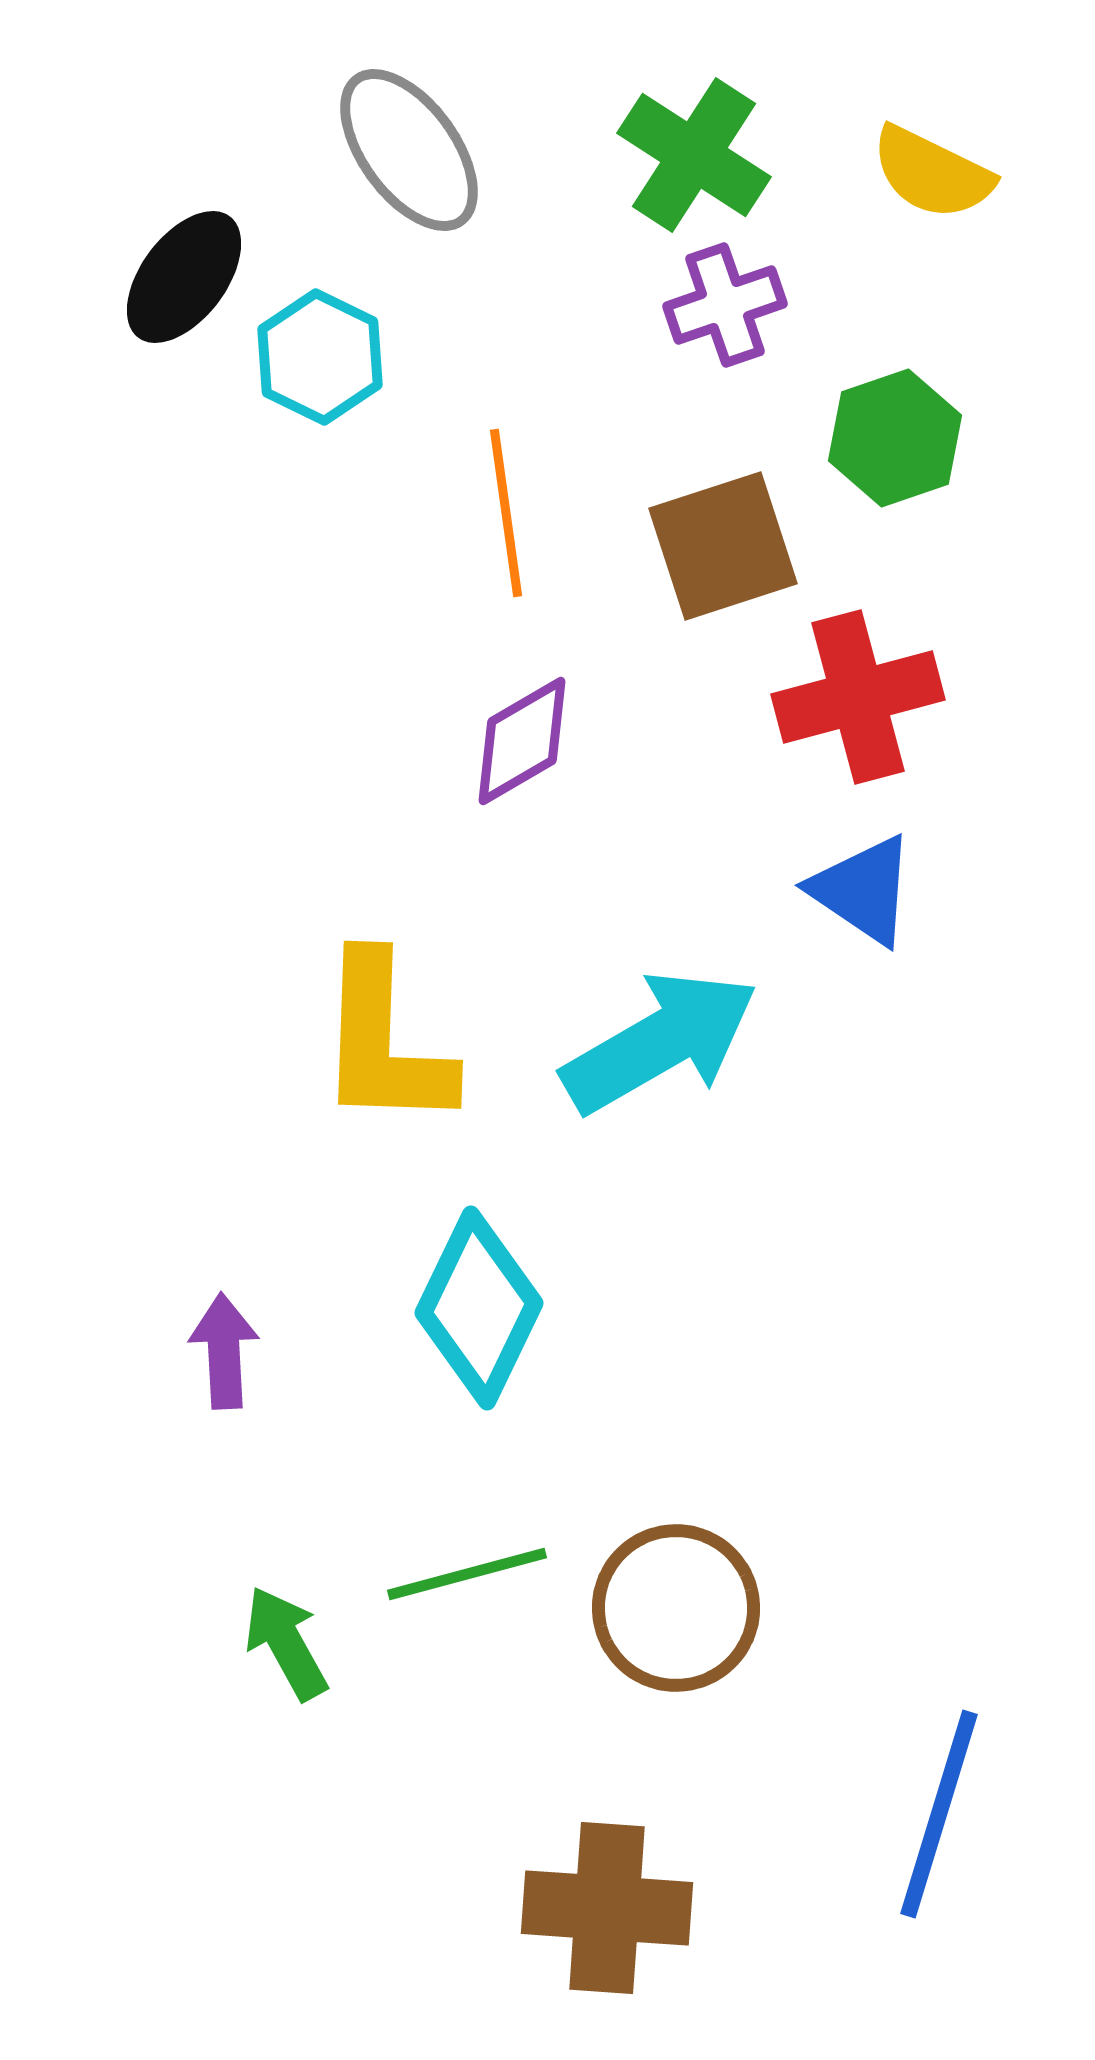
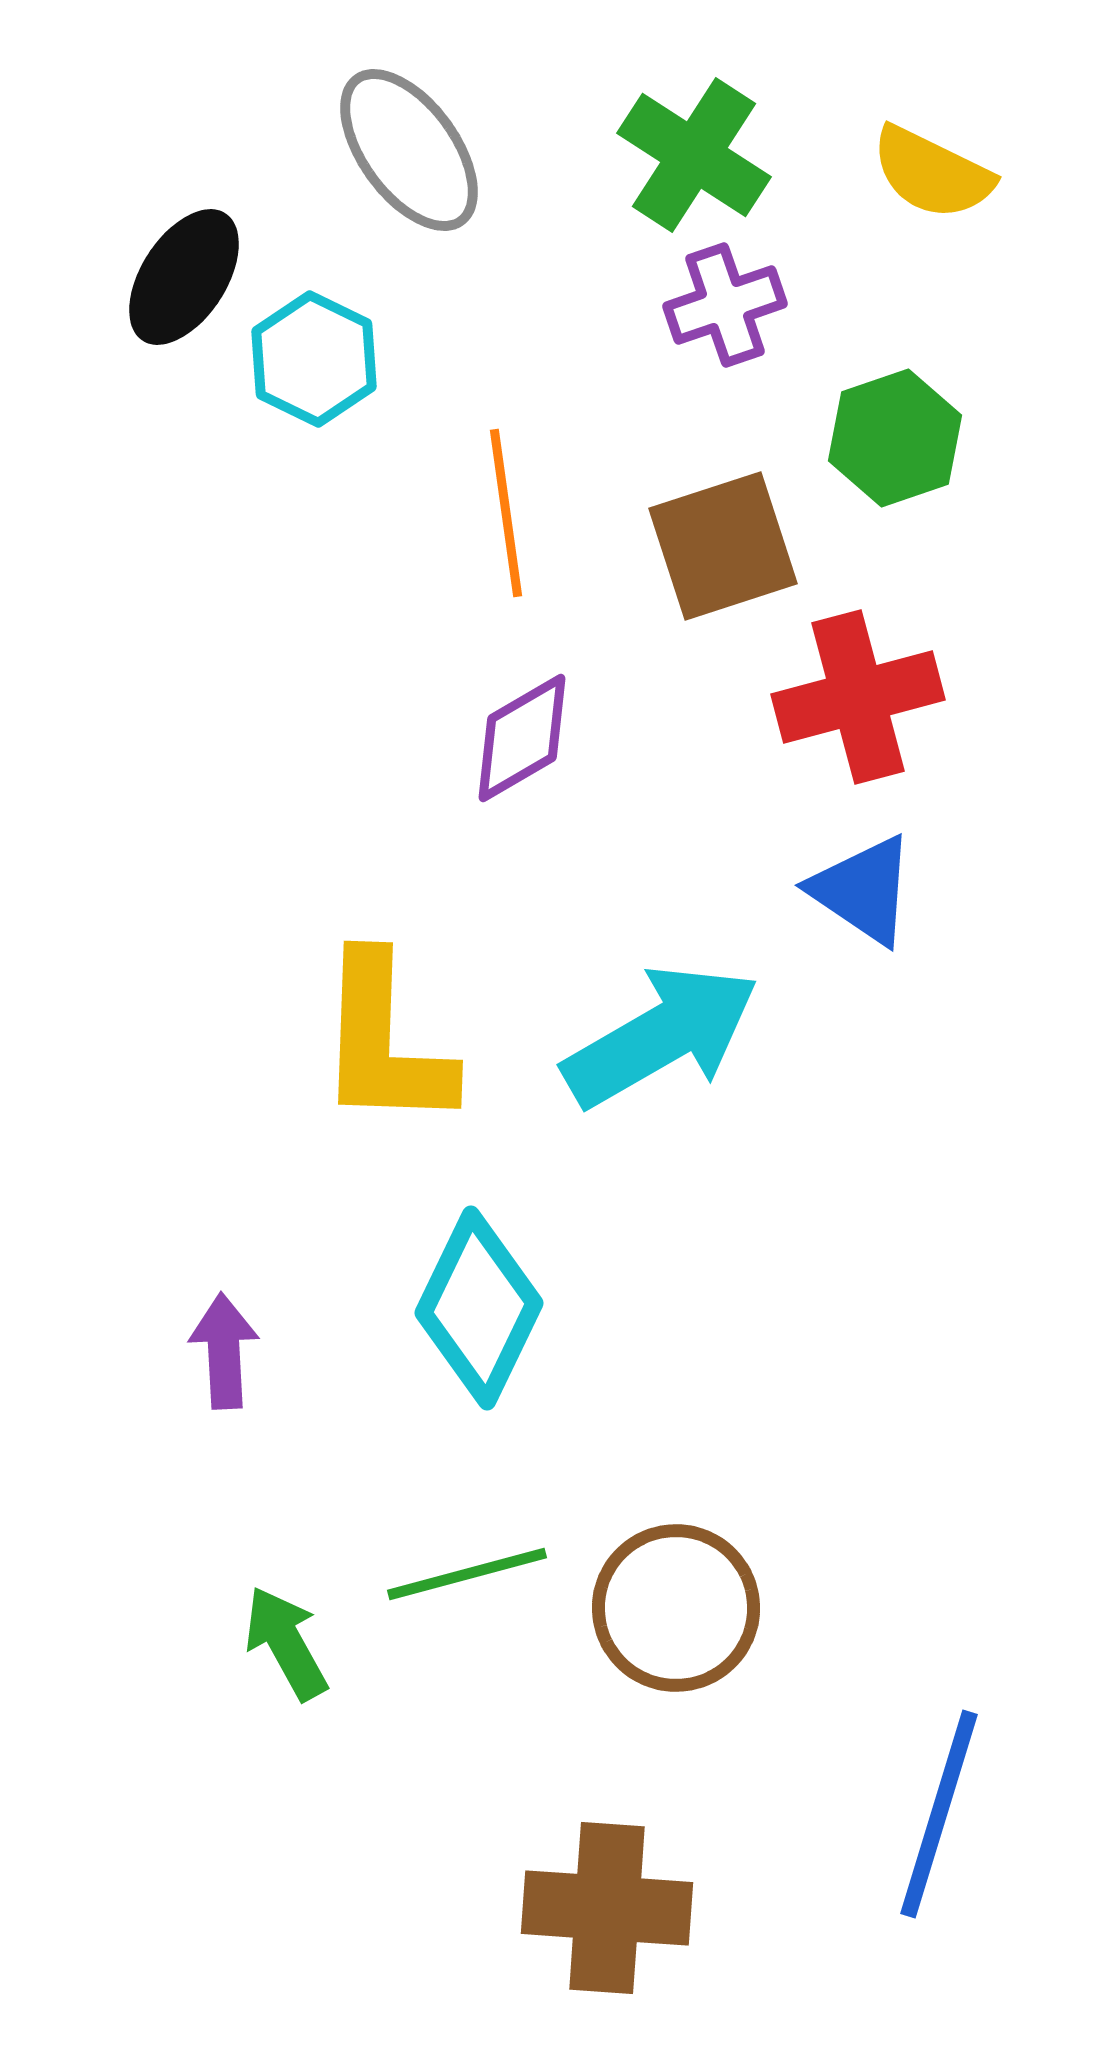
black ellipse: rotated 4 degrees counterclockwise
cyan hexagon: moved 6 px left, 2 px down
purple diamond: moved 3 px up
cyan arrow: moved 1 px right, 6 px up
